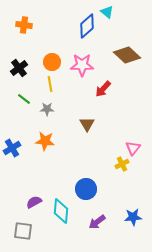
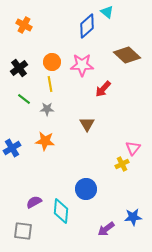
orange cross: rotated 21 degrees clockwise
purple arrow: moved 9 px right, 7 px down
